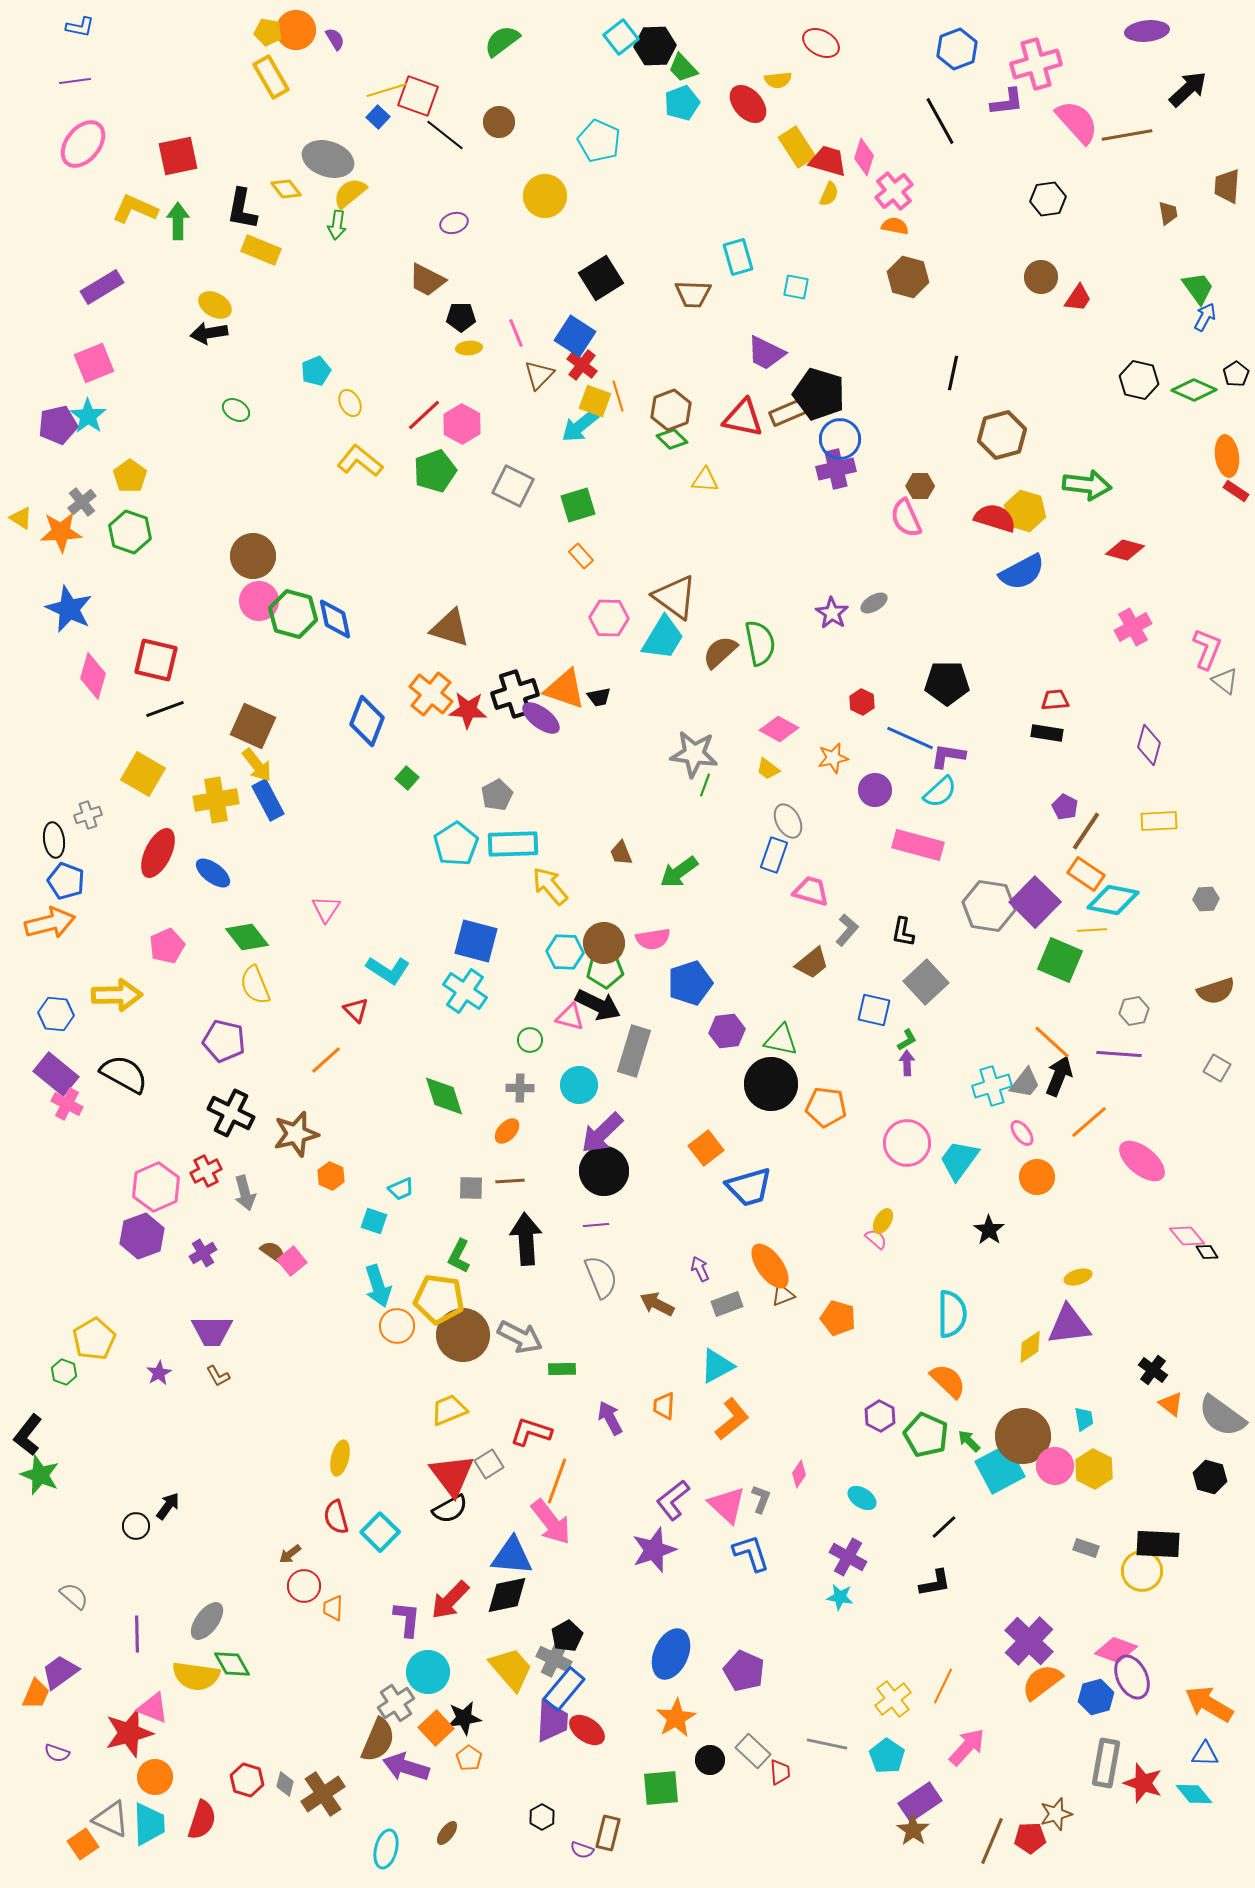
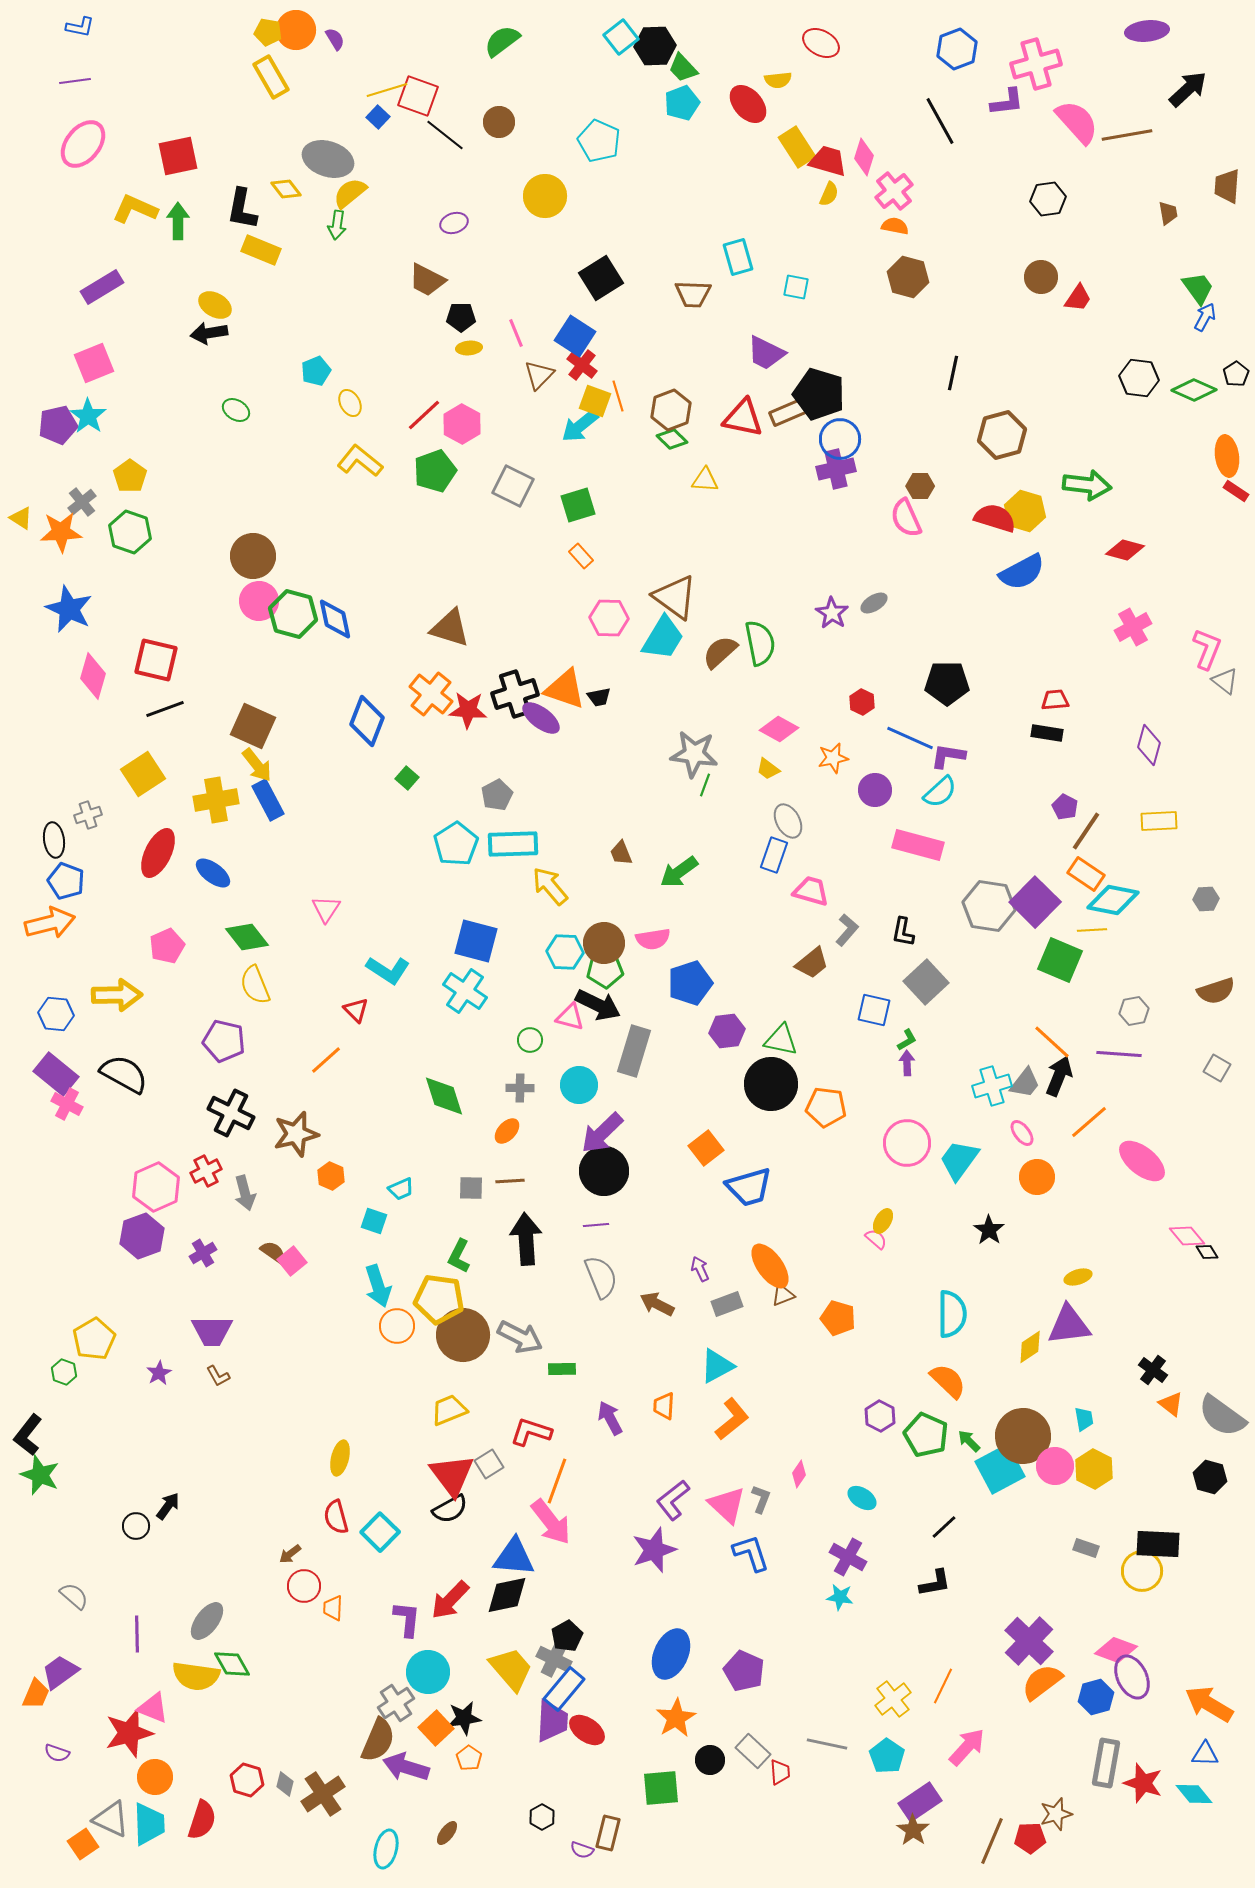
black hexagon at (1139, 380): moved 2 px up; rotated 6 degrees counterclockwise
yellow square at (143, 774): rotated 27 degrees clockwise
blue triangle at (512, 1556): moved 2 px right, 1 px down
